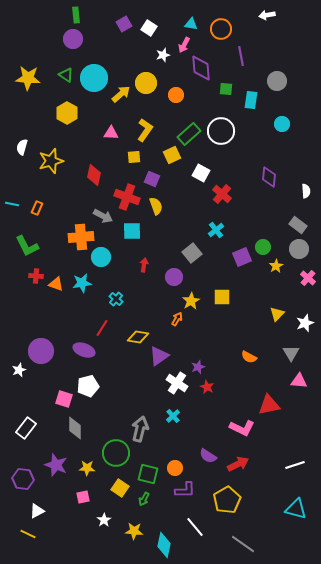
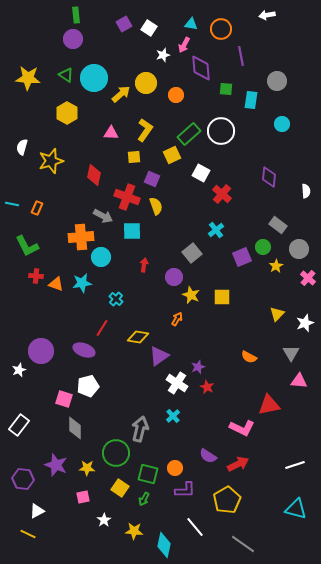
gray rectangle at (298, 225): moved 20 px left
yellow star at (191, 301): moved 6 px up; rotated 18 degrees counterclockwise
white rectangle at (26, 428): moved 7 px left, 3 px up
